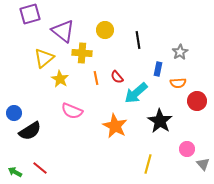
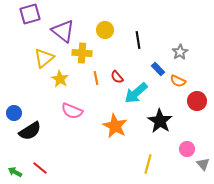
blue rectangle: rotated 56 degrees counterclockwise
orange semicircle: moved 2 px up; rotated 28 degrees clockwise
